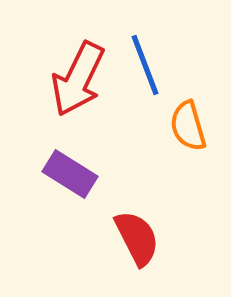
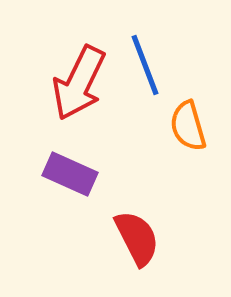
red arrow: moved 1 px right, 4 px down
purple rectangle: rotated 8 degrees counterclockwise
